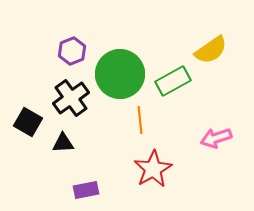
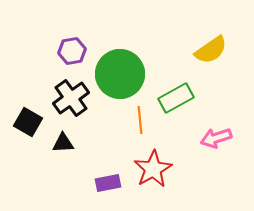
purple hexagon: rotated 12 degrees clockwise
green rectangle: moved 3 px right, 17 px down
purple rectangle: moved 22 px right, 7 px up
